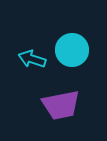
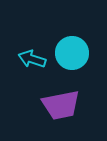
cyan circle: moved 3 px down
